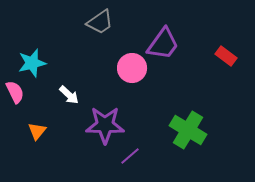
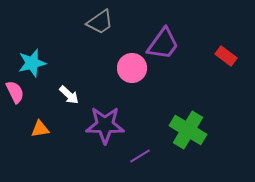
orange triangle: moved 3 px right, 2 px up; rotated 42 degrees clockwise
purple line: moved 10 px right; rotated 10 degrees clockwise
